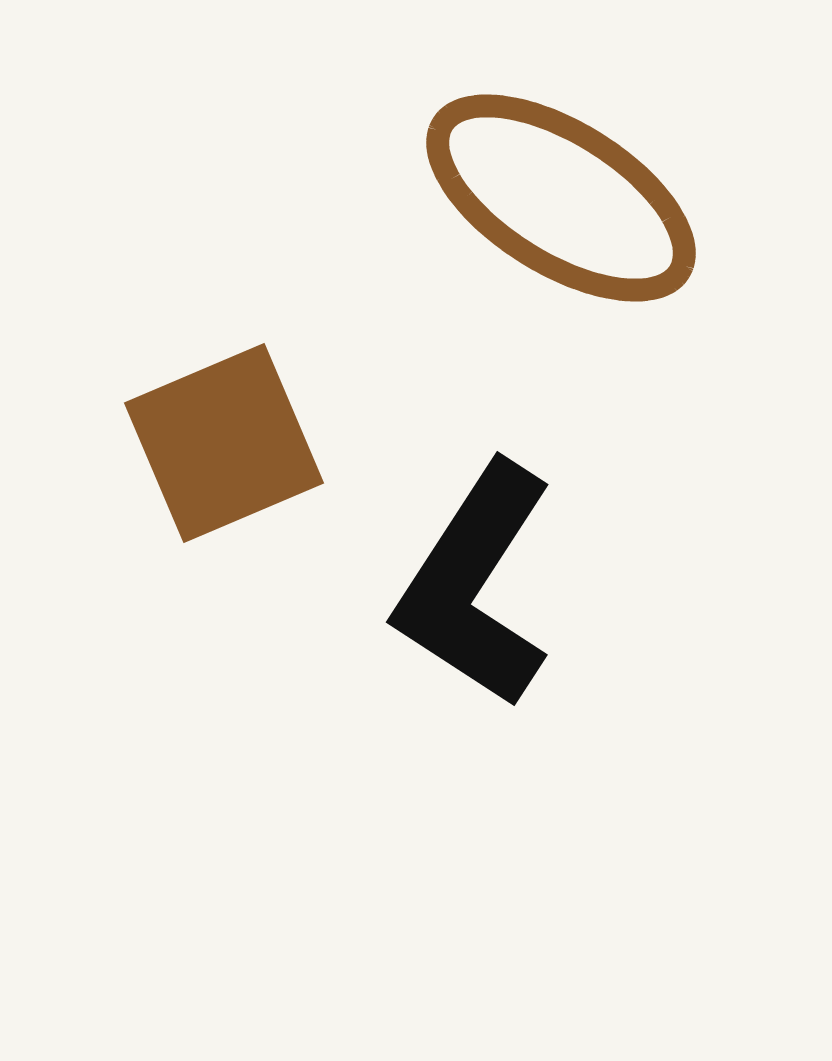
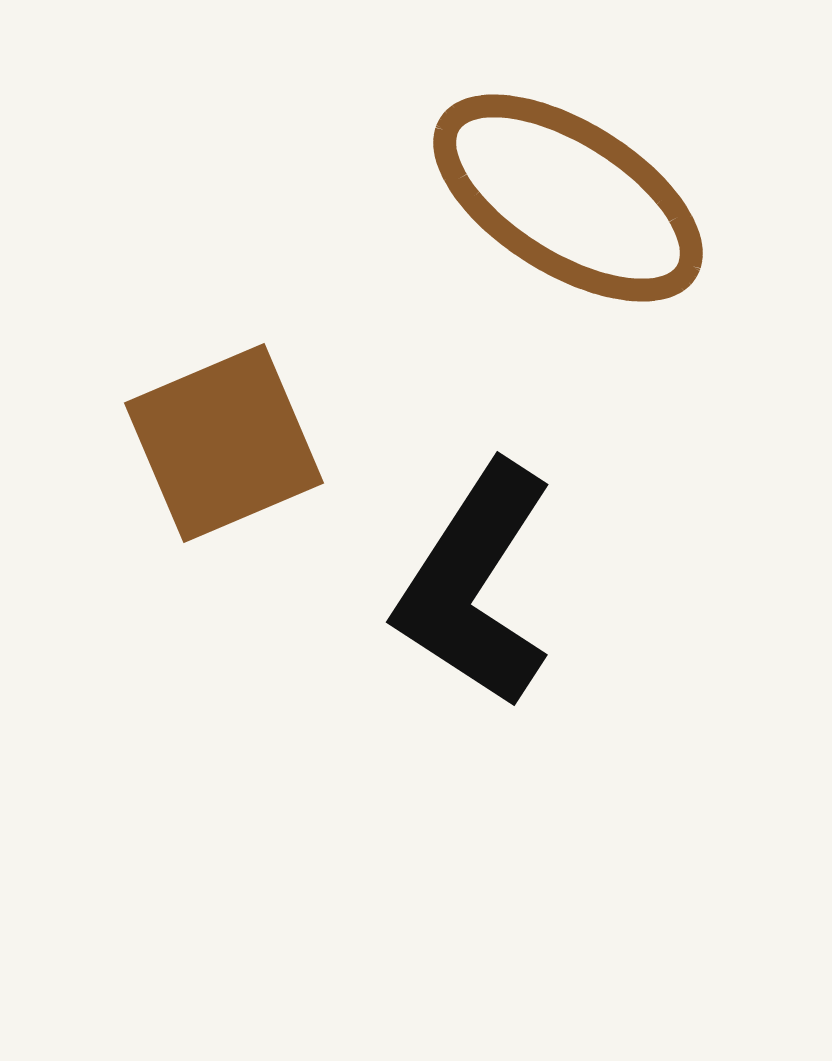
brown ellipse: moved 7 px right
